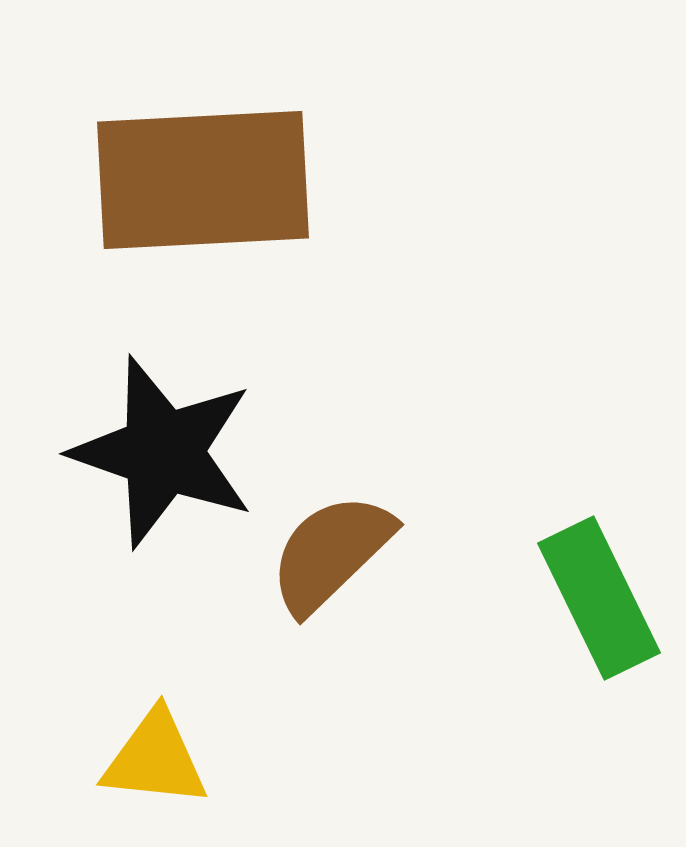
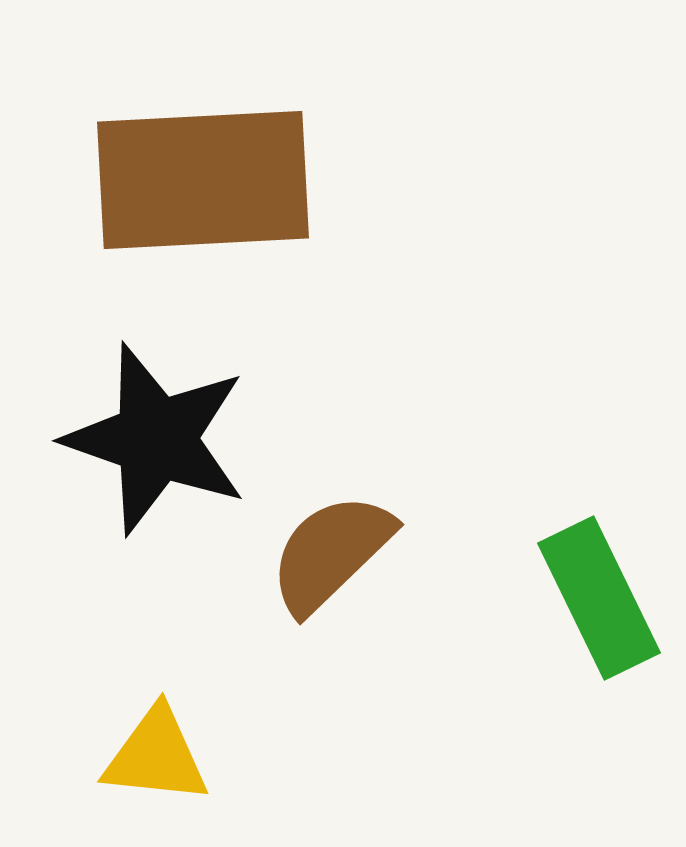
black star: moved 7 px left, 13 px up
yellow triangle: moved 1 px right, 3 px up
